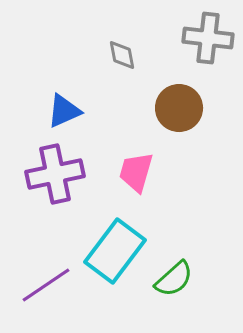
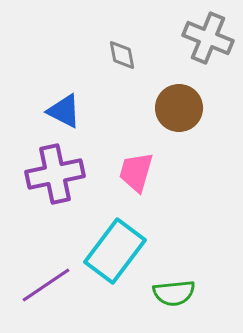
gray cross: rotated 15 degrees clockwise
blue triangle: rotated 51 degrees clockwise
green semicircle: moved 14 px down; rotated 36 degrees clockwise
